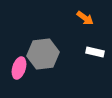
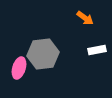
white rectangle: moved 2 px right, 2 px up; rotated 24 degrees counterclockwise
